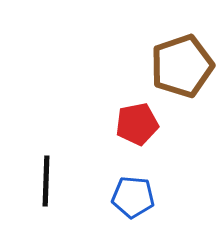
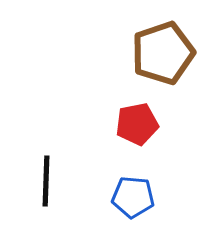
brown pentagon: moved 19 px left, 13 px up
